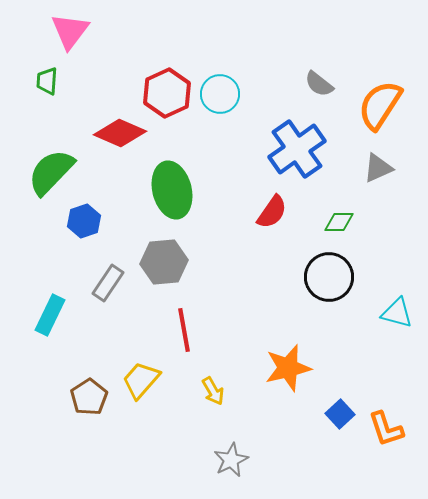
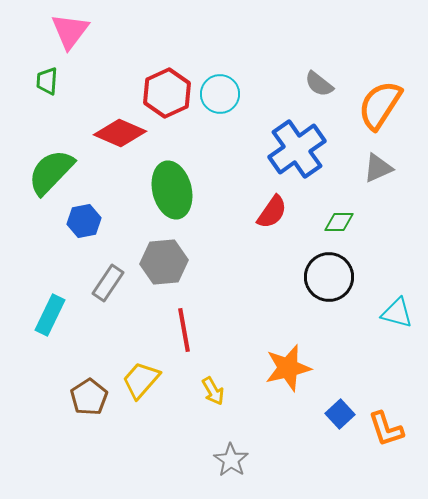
blue hexagon: rotated 8 degrees clockwise
gray star: rotated 12 degrees counterclockwise
